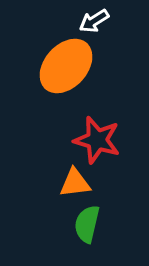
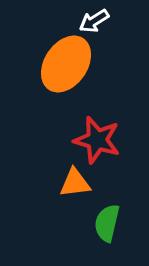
orange ellipse: moved 2 px up; rotated 8 degrees counterclockwise
green semicircle: moved 20 px right, 1 px up
